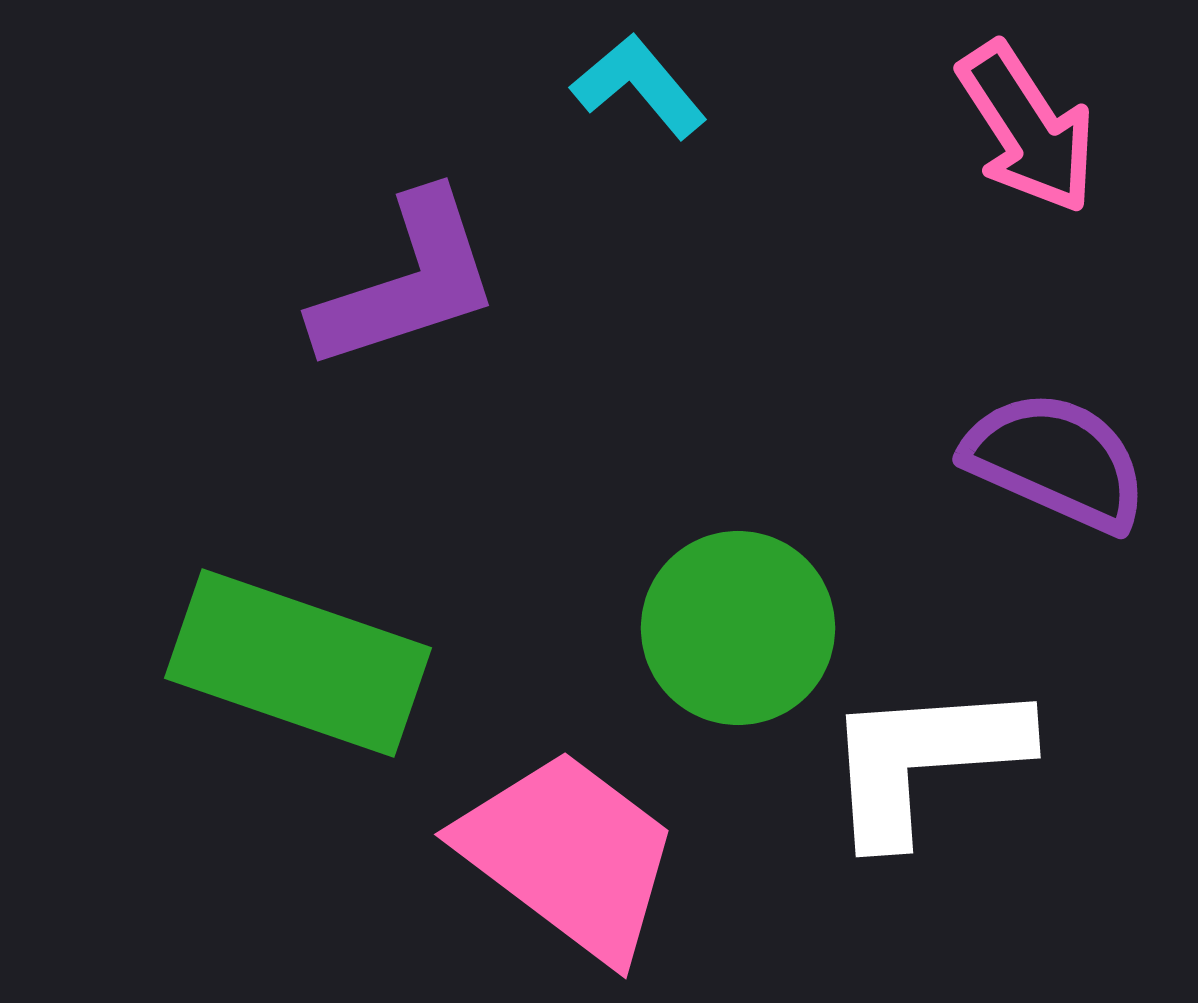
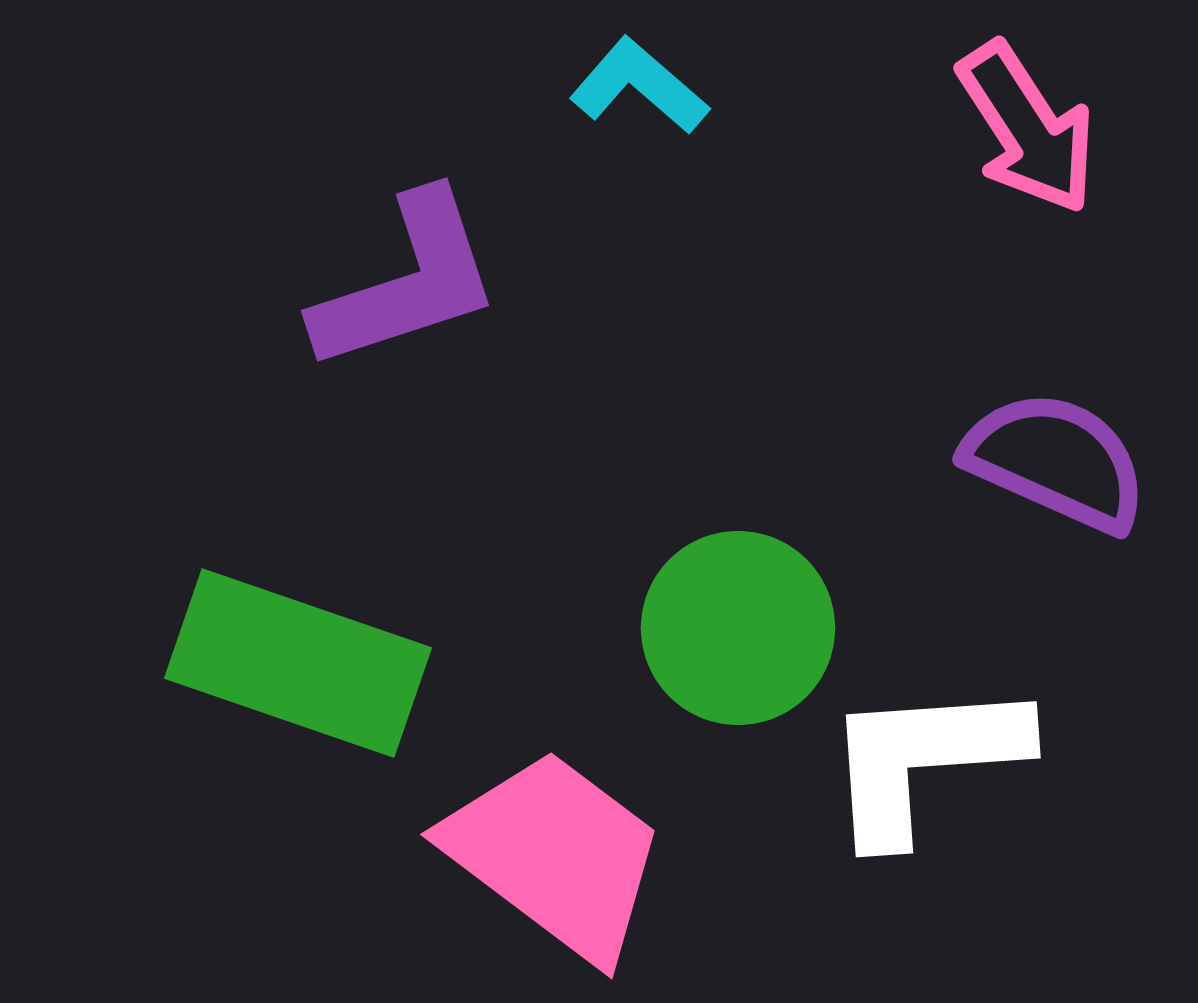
cyan L-shape: rotated 9 degrees counterclockwise
pink trapezoid: moved 14 px left
